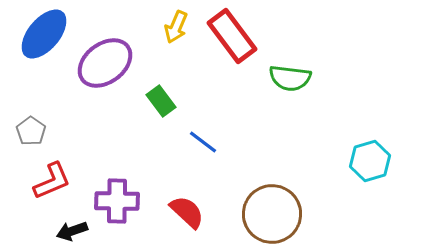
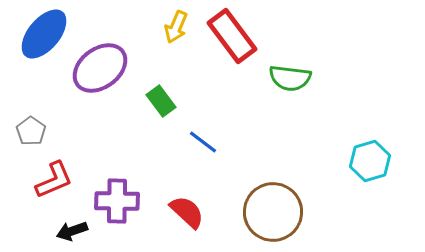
purple ellipse: moved 5 px left, 5 px down
red L-shape: moved 2 px right, 1 px up
brown circle: moved 1 px right, 2 px up
